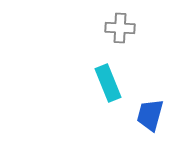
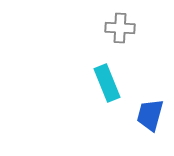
cyan rectangle: moved 1 px left
